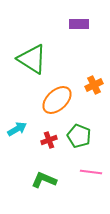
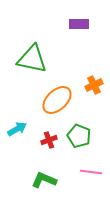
green triangle: rotated 20 degrees counterclockwise
